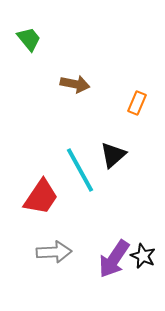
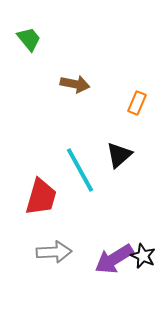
black triangle: moved 6 px right
red trapezoid: rotated 18 degrees counterclockwise
purple arrow: rotated 24 degrees clockwise
